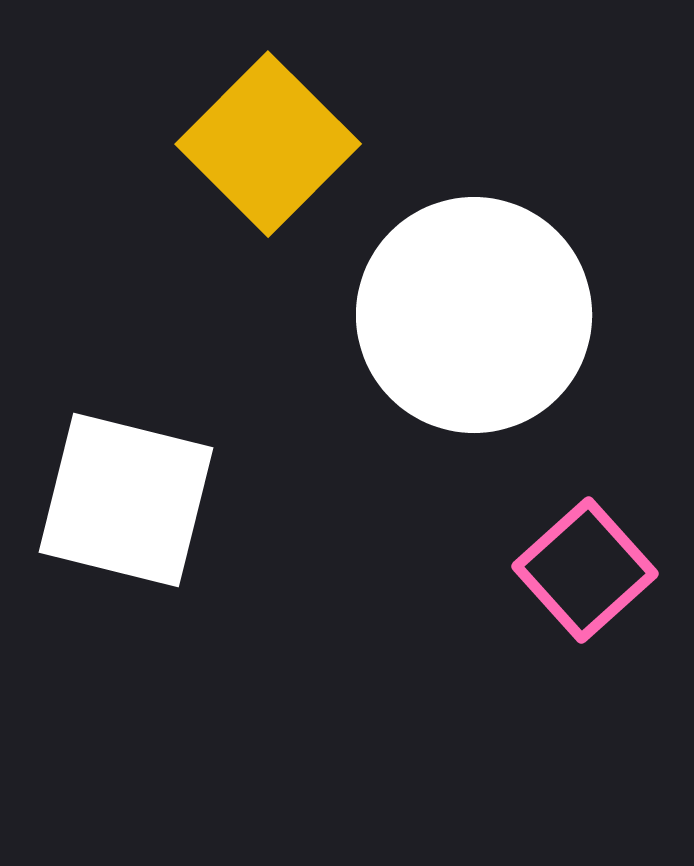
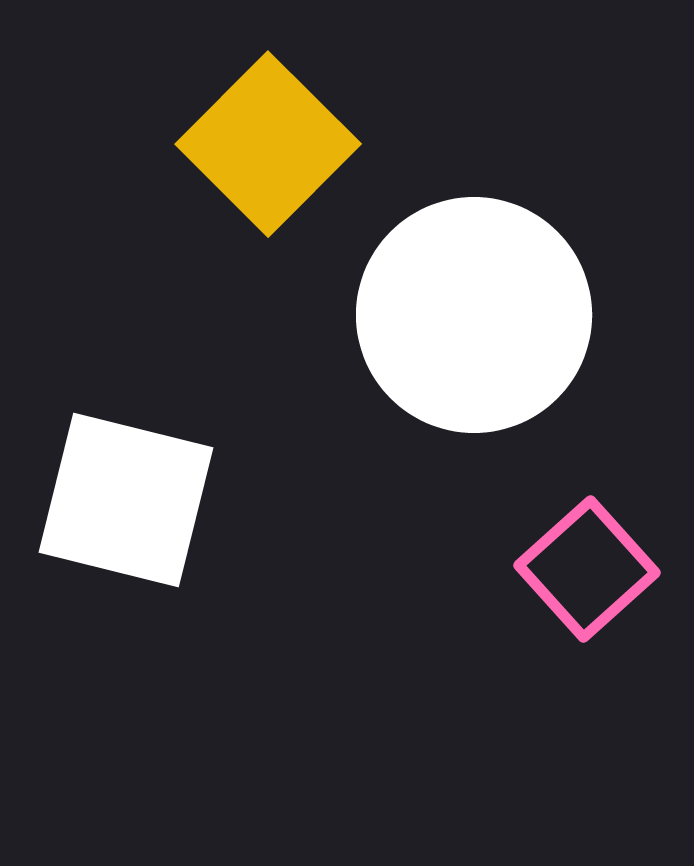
pink square: moved 2 px right, 1 px up
